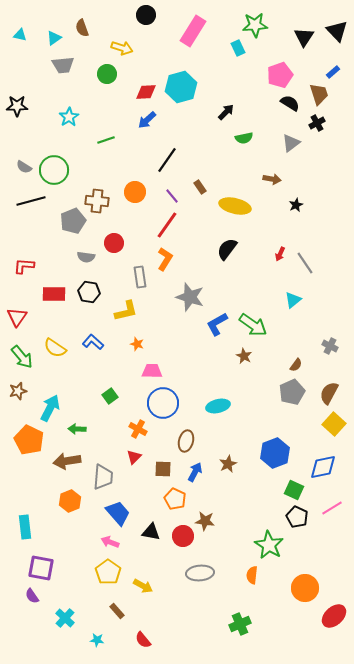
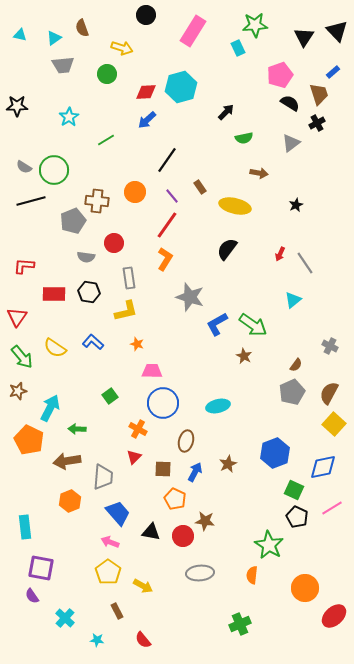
green line at (106, 140): rotated 12 degrees counterclockwise
brown arrow at (272, 179): moved 13 px left, 6 px up
gray rectangle at (140, 277): moved 11 px left, 1 px down
brown rectangle at (117, 611): rotated 14 degrees clockwise
